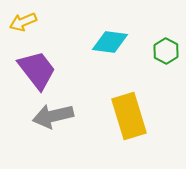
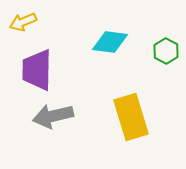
purple trapezoid: rotated 141 degrees counterclockwise
yellow rectangle: moved 2 px right, 1 px down
